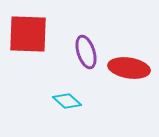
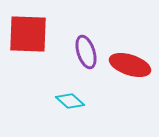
red ellipse: moved 1 px right, 3 px up; rotated 9 degrees clockwise
cyan diamond: moved 3 px right
